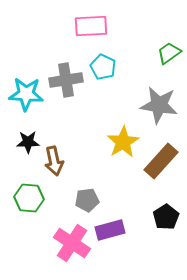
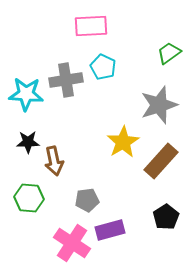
gray star: rotated 27 degrees counterclockwise
